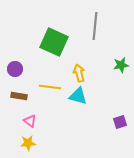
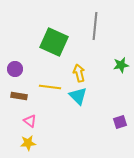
cyan triangle: rotated 30 degrees clockwise
